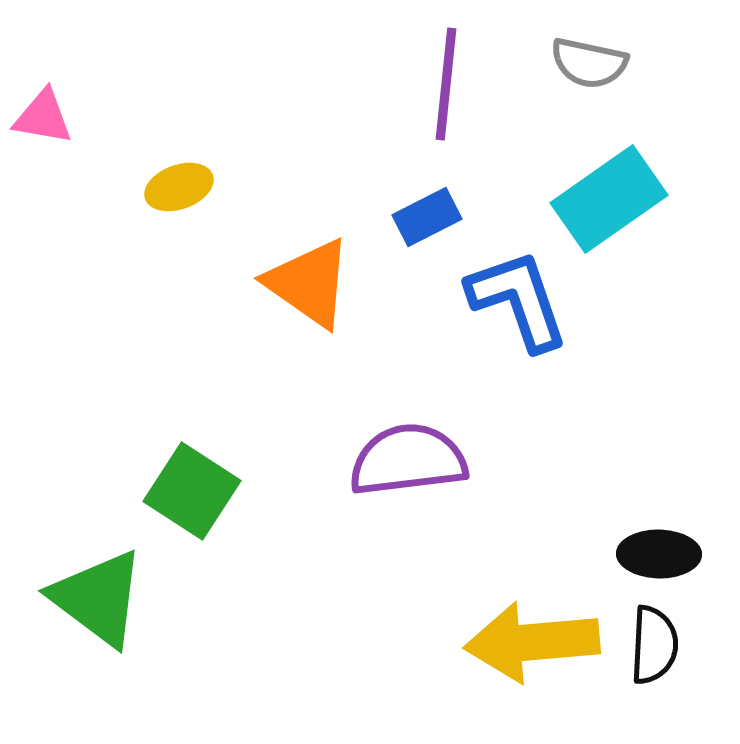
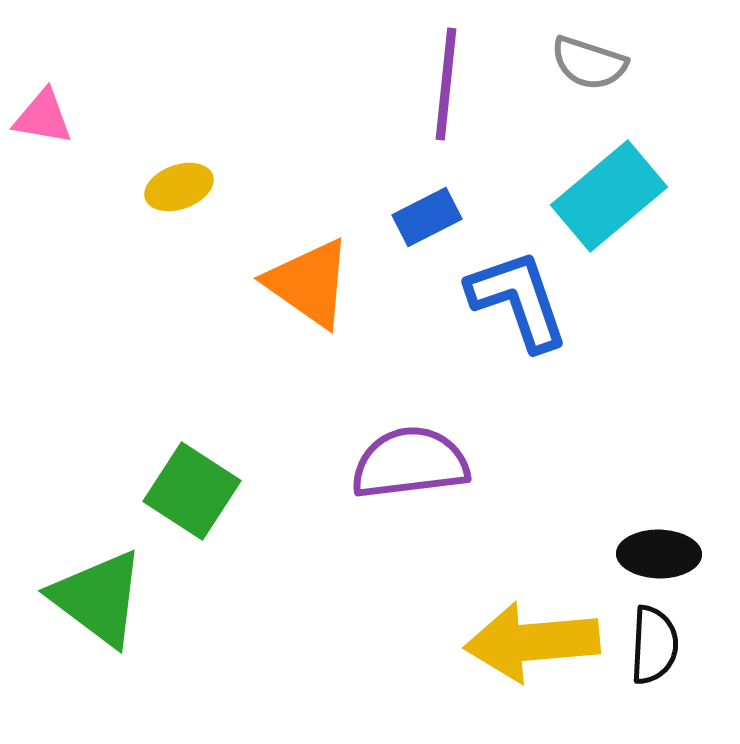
gray semicircle: rotated 6 degrees clockwise
cyan rectangle: moved 3 px up; rotated 5 degrees counterclockwise
purple semicircle: moved 2 px right, 3 px down
